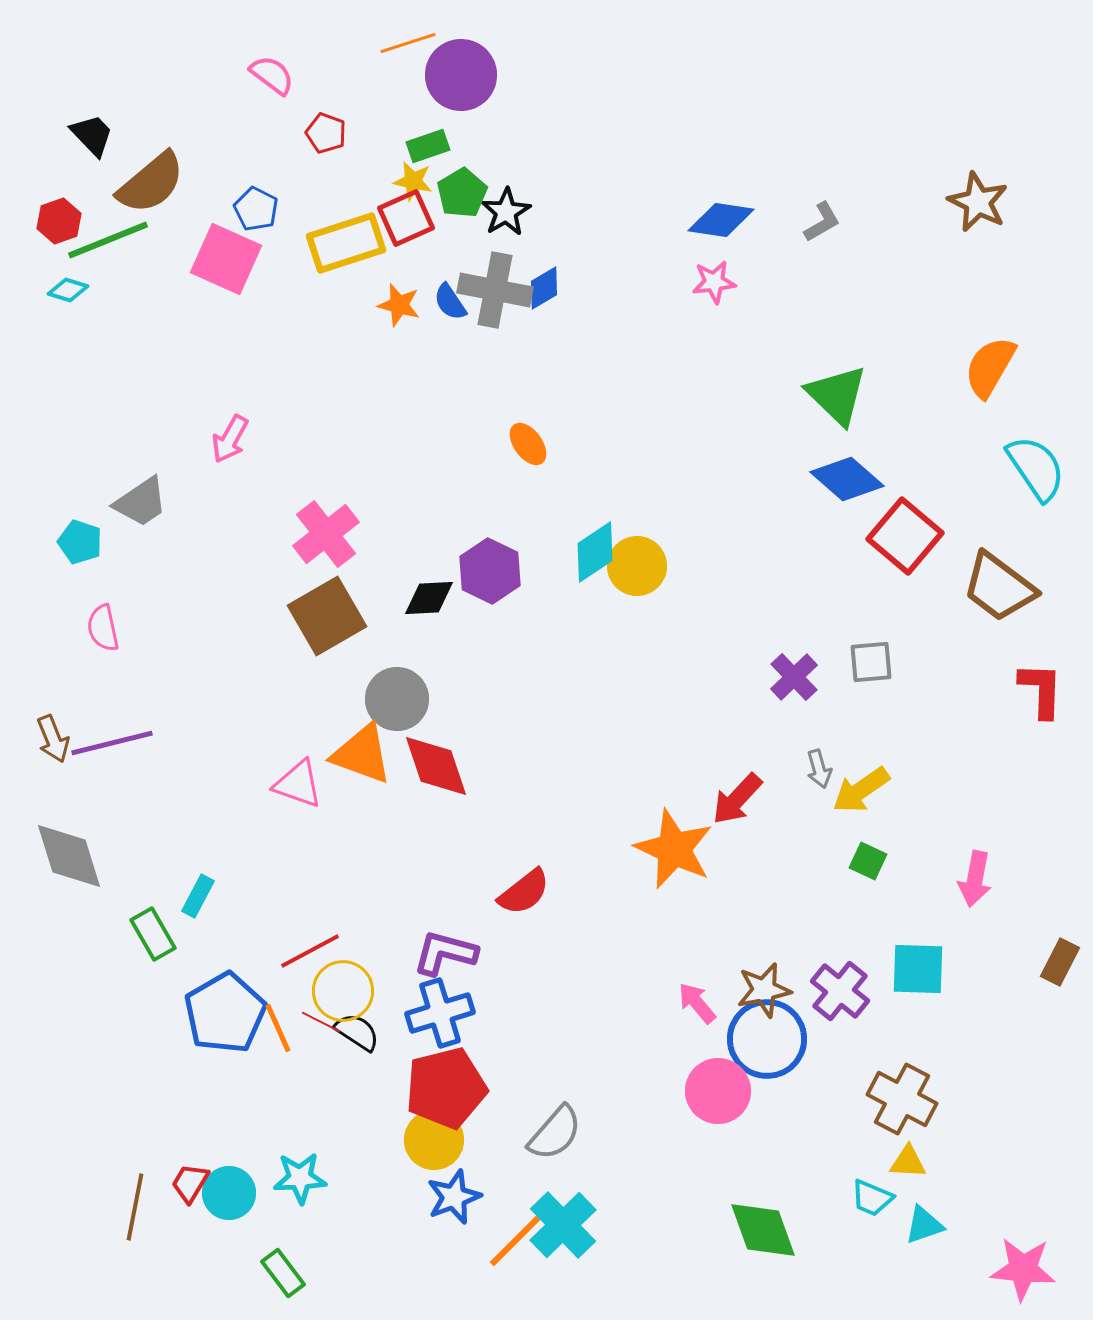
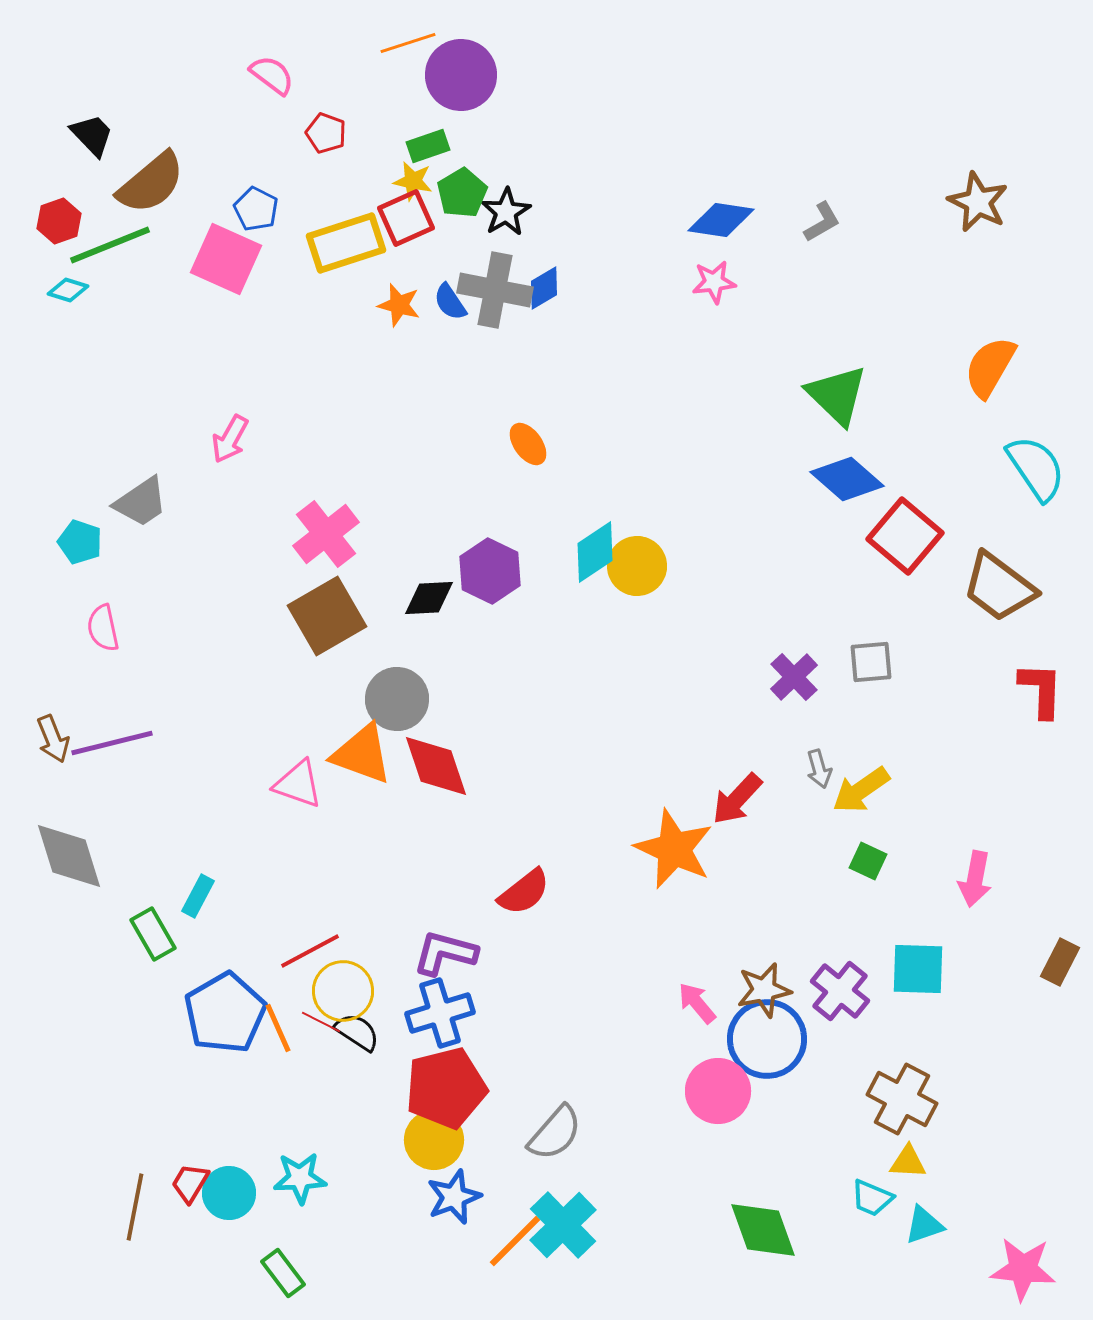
green line at (108, 240): moved 2 px right, 5 px down
